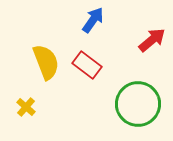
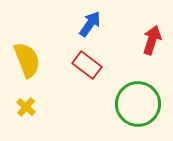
blue arrow: moved 3 px left, 4 px down
red arrow: rotated 32 degrees counterclockwise
yellow semicircle: moved 19 px left, 2 px up
